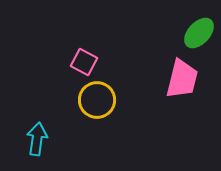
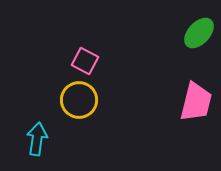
pink square: moved 1 px right, 1 px up
pink trapezoid: moved 14 px right, 23 px down
yellow circle: moved 18 px left
